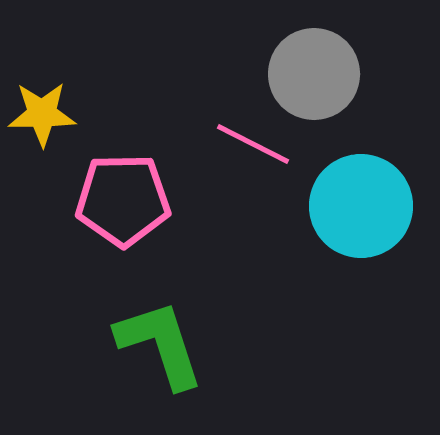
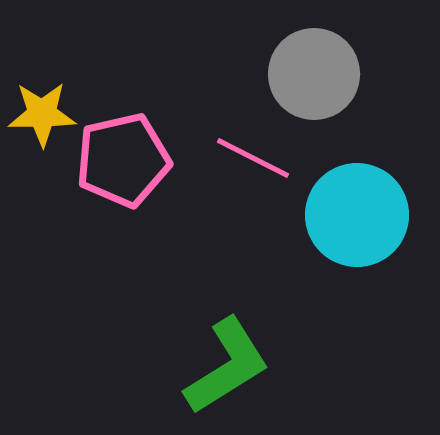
pink line: moved 14 px down
pink pentagon: moved 40 px up; rotated 12 degrees counterclockwise
cyan circle: moved 4 px left, 9 px down
green L-shape: moved 67 px right, 22 px down; rotated 76 degrees clockwise
